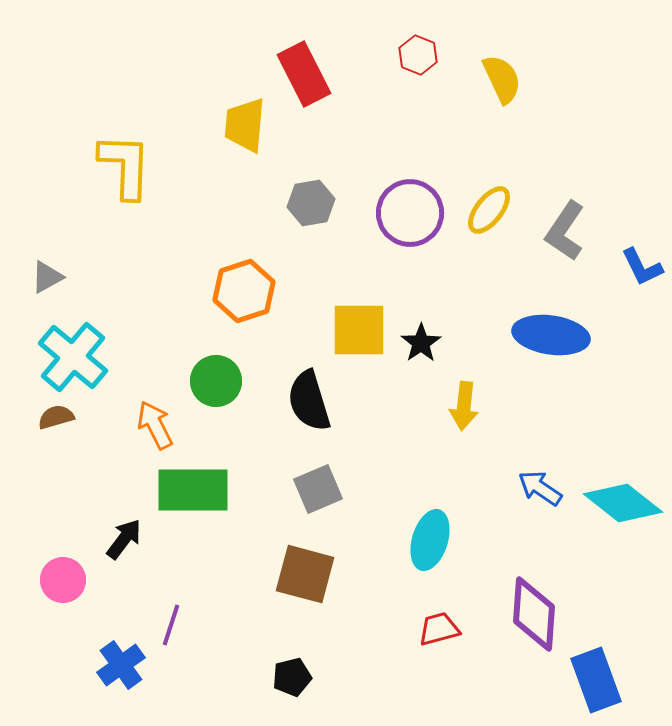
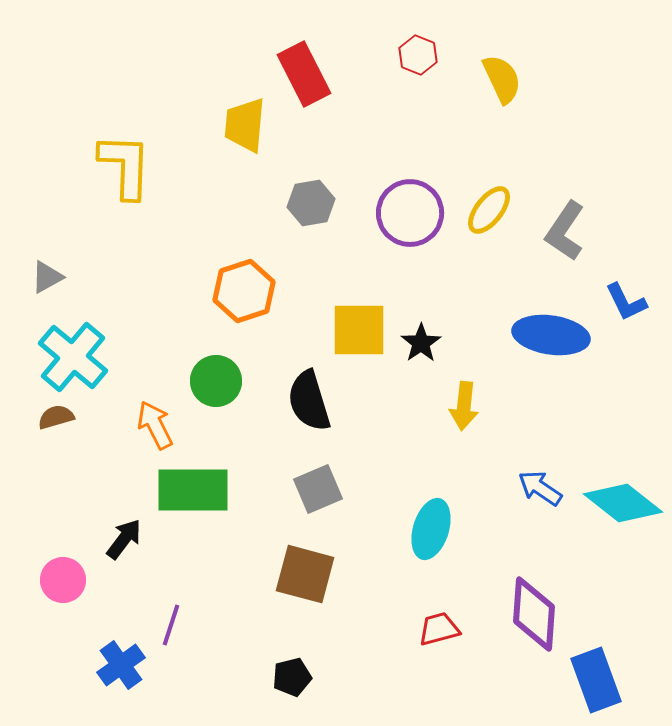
blue L-shape: moved 16 px left, 35 px down
cyan ellipse: moved 1 px right, 11 px up
